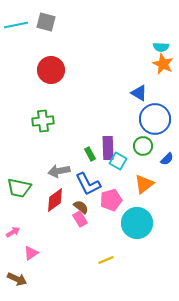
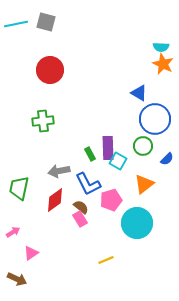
cyan line: moved 1 px up
red circle: moved 1 px left
green trapezoid: rotated 90 degrees clockwise
